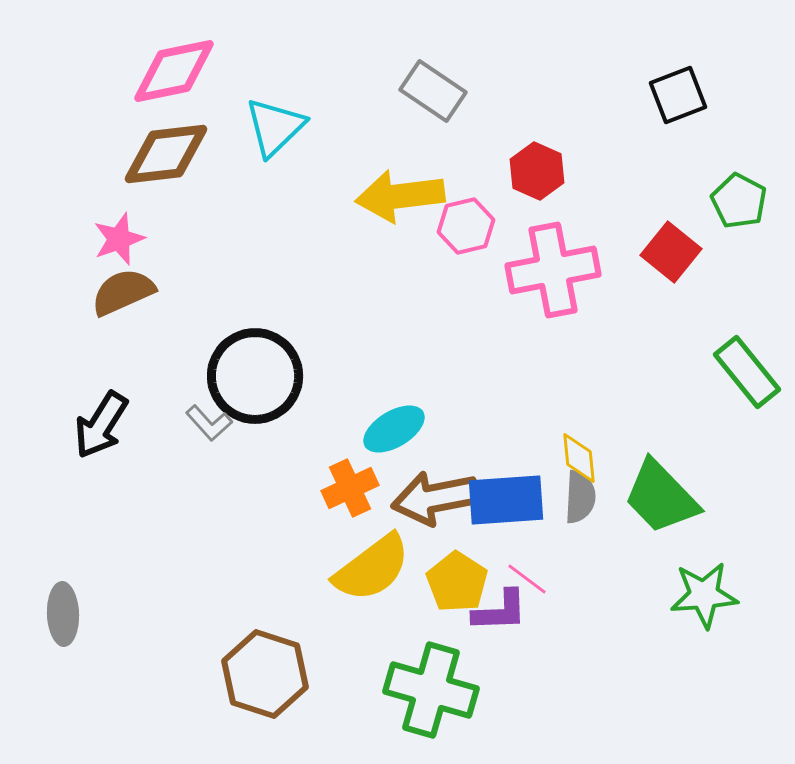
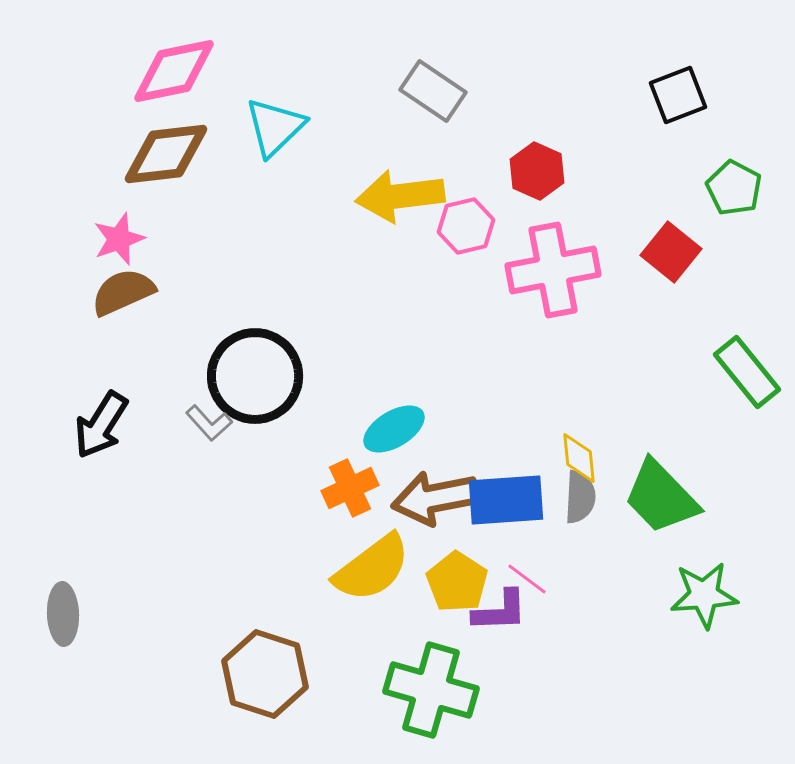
green pentagon: moved 5 px left, 13 px up
